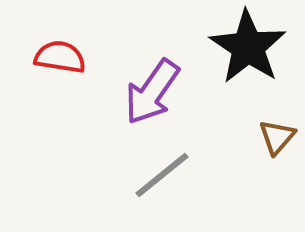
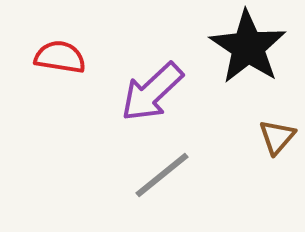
purple arrow: rotated 12 degrees clockwise
